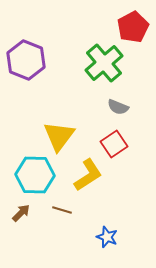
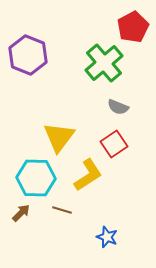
purple hexagon: moved 2 px right, 5 px up
yellow triangle: moved 1 px down
cyan hexagon: moved 1 px right, 3 px down
